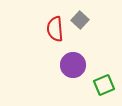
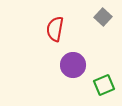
gray square: moved 23 px right, 3 px up
red semicircle: rotated 15 degrees clockwise
